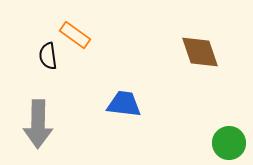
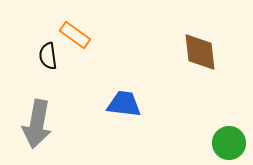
brown diamond: rotated 12 degrees clockwise
gray arrow: moved 1 px left; rotated 9 degrees clockwise
